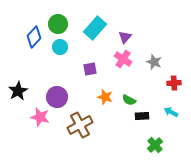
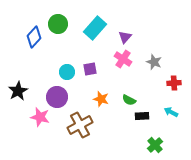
cyan circle: moved 7 px right, 25 px down
orange star: moved 4 px left, 2 px down
